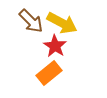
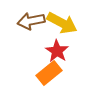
brown arrow: rotated 124 degrees clockwise
red star: moved 2 px right, 5 px down
